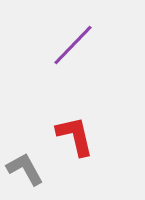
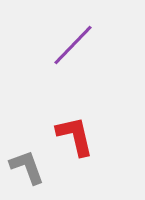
gray L-shape: moved 2 px right, 2 px up; rotated 9 degrees clockwise
